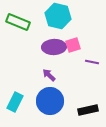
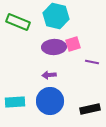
cyan hexagon: moved 2 px left
pink square: moved 1 px up
purple arrow: rotated 48 degrees counterclockwise
cyan rectangle: rotated 60 degrees clockwise
black rectangle: moved 2 px right, 1 px up
